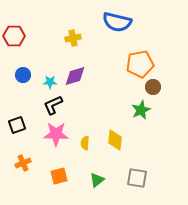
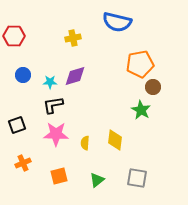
black L-shape: rotated 15 degrees clockwise
green star: rotated 18 degrees counterclockwise
